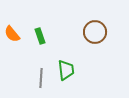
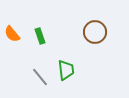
gray line: moved 1 px left, 1 px up; rotated 42 degrees counterclockwise
